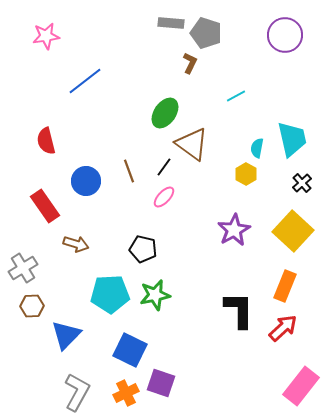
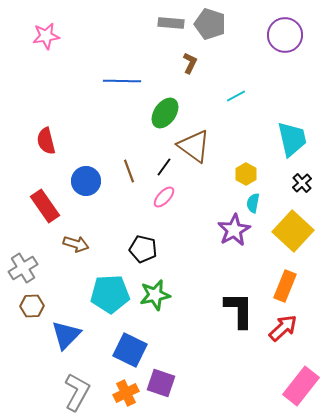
gray pentagon: moved 4 px right, 9 px up
blue line: moved 37 px right; rotated 39 degrees clockwise
brown triangle: moved 2 px right, 2 px down
cyan semicircle: moved 4 px left, 55 px down
